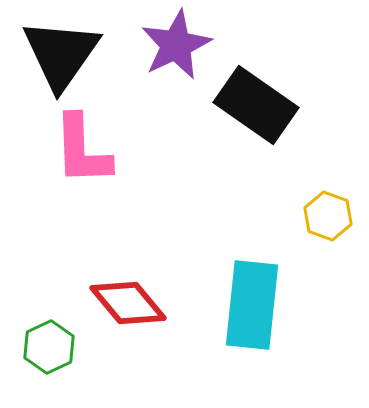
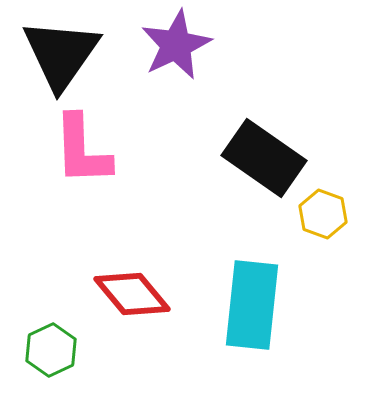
black rectangle: moved 8 px right, 53 px down
yellow hexagon: moved 5 px left, 2 px up
red diamond: moved 4 px right, 9 px up
green hexagon: moved 2 px right, 3 px down
